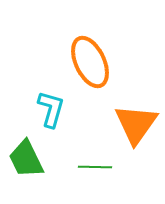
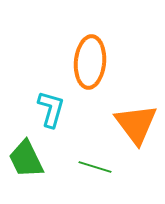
orange ellipse: rotated 30 degrees clockwise
orange triangle: rotated 12 degrees counterclockwise
green line: rotated 16 degrees clockwise
